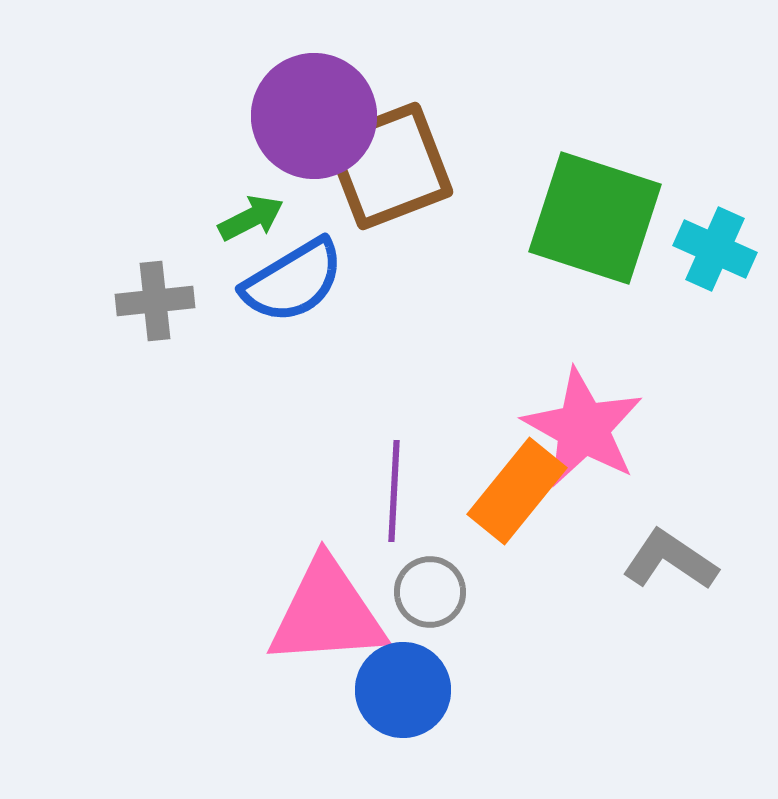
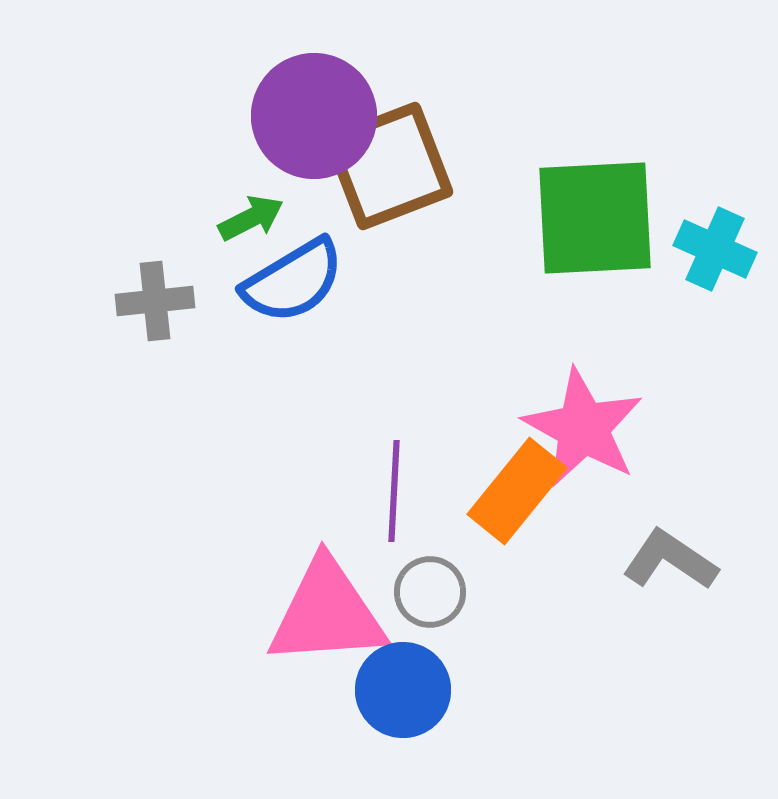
green square: rotated 21 degrees counterclockwise
